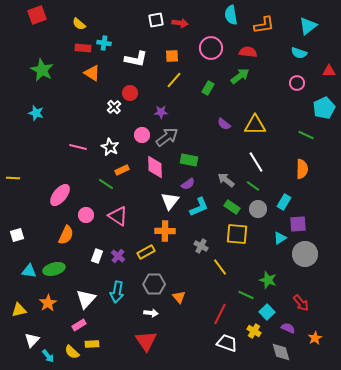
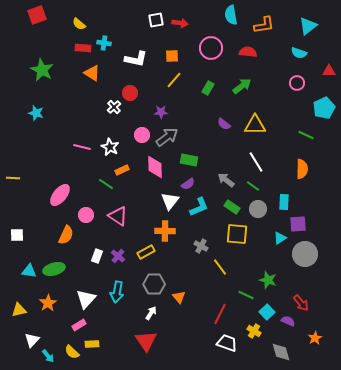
green arrow at (240, 76): moved 2 px right, 10 px down
pink line at (78, 147): moved 4 px right
cyan rectangle at (284, 202): rotated 28 degrees counterclockwise
white square at (17, 235): rotated 16 degrees clockwise
white arrow at (151, 313): rotated 64 degrees counterclockwise
purple semicircle at (288, 328): moved 7 px up
